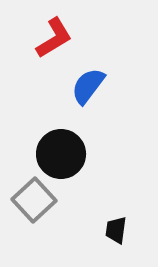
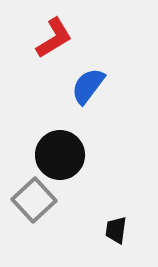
black circle: moved 1 px left, 1 px down
